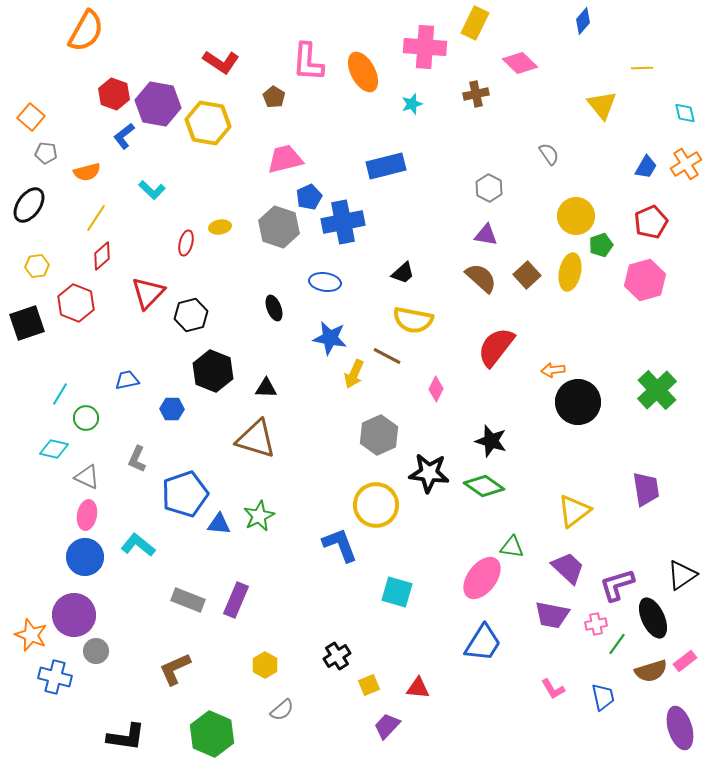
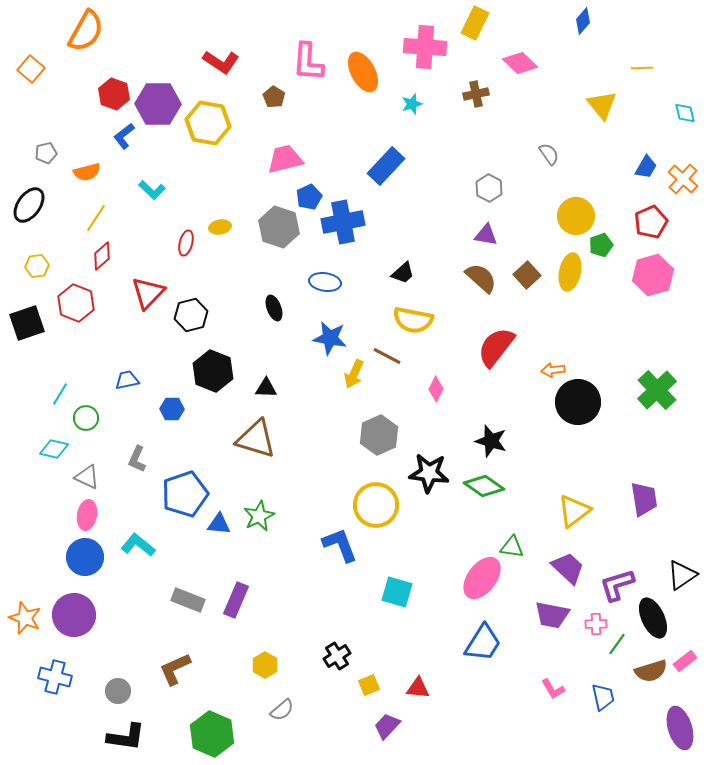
purple hexagon at (158, 104): rotated 9 degrees counterclockwise
orange square at (31, 117): moved 48 px up
gray pentagon at (46, 153): rotated 20 degrees counterclockwise
orange cross at (686, 164): moved 3 px left, 15 px down; rotated 16 degrees counterclockwise
blue rectangle at (386, 166): rotated 33 degrees counterclockwise
pink hexagon at (645, 280): moved 8 px right, 5 px up
purple trapezoid at (646, 489): moved 2 px left, 10 px down
pink cross at (596, 624): rotated 10 degrees clockwise
orange star at (31, 635): moved 6 px left, 17 px up
gray circle at (96, 651): moved 22 px right, 40 px down
